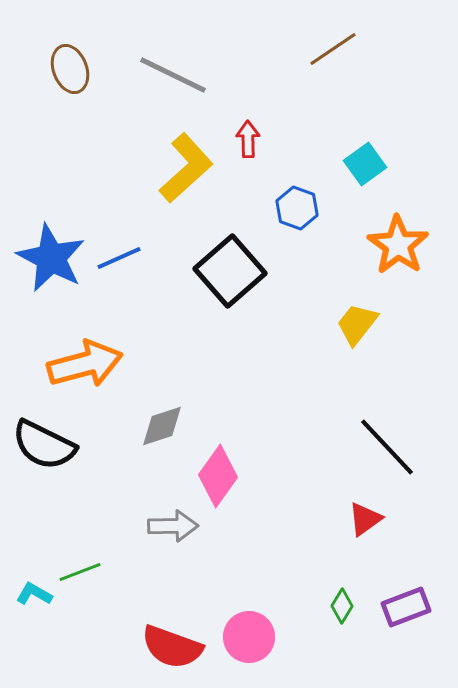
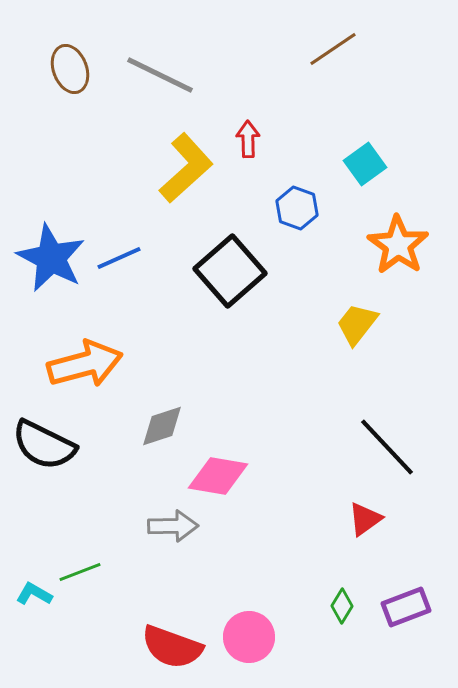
gray line: moved 13 px left
pink diamond: rotated 64 degrees clockwise
